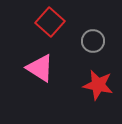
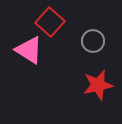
pink triangle: moved 11 px left, 18 px up
red star: rotated 24 degrees counterclockwise
